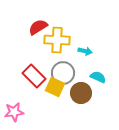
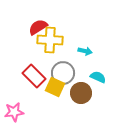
yellow cross: moved 7 px left
